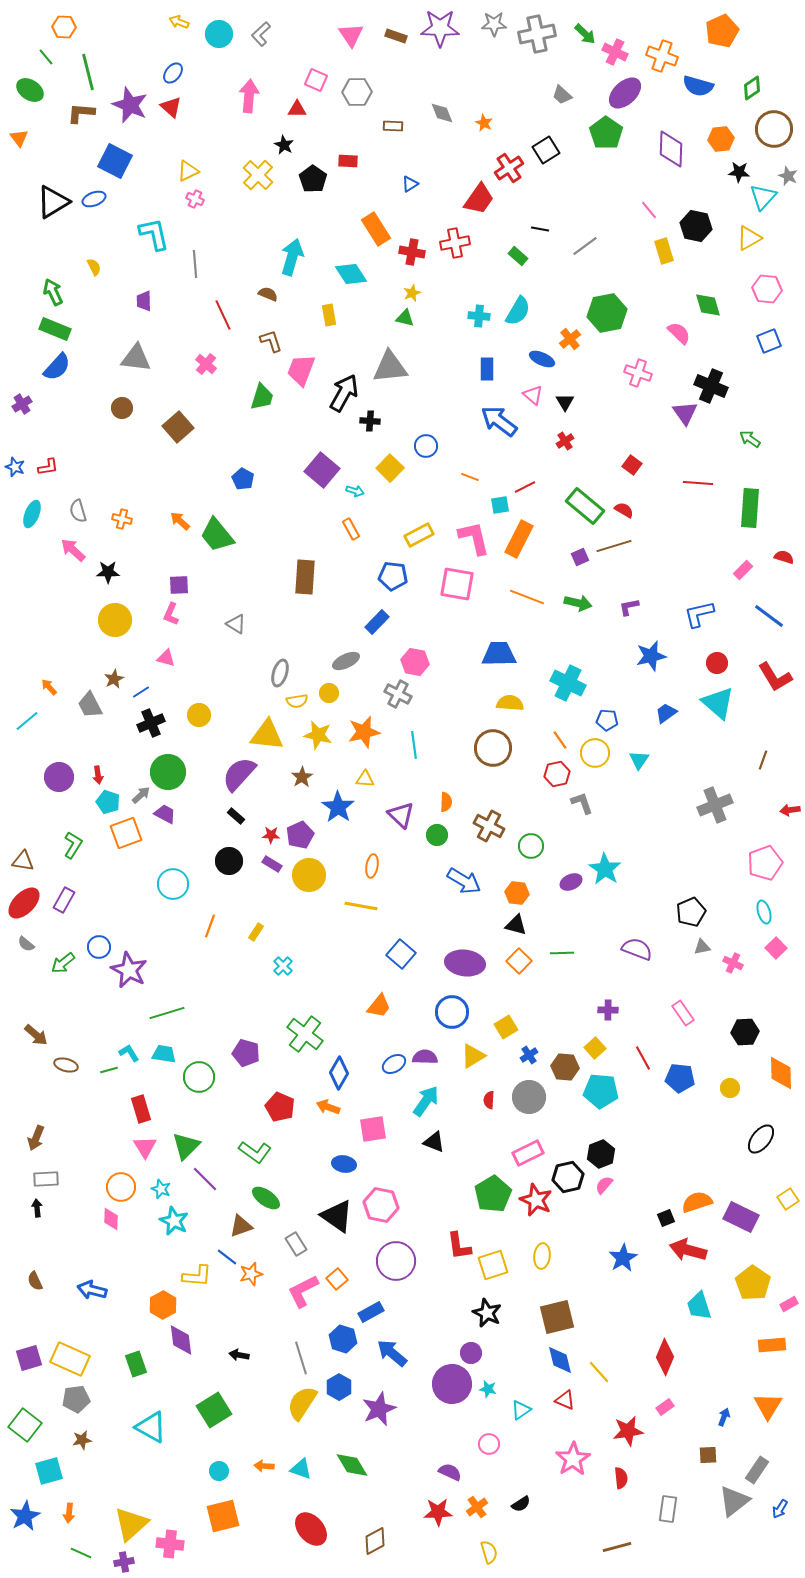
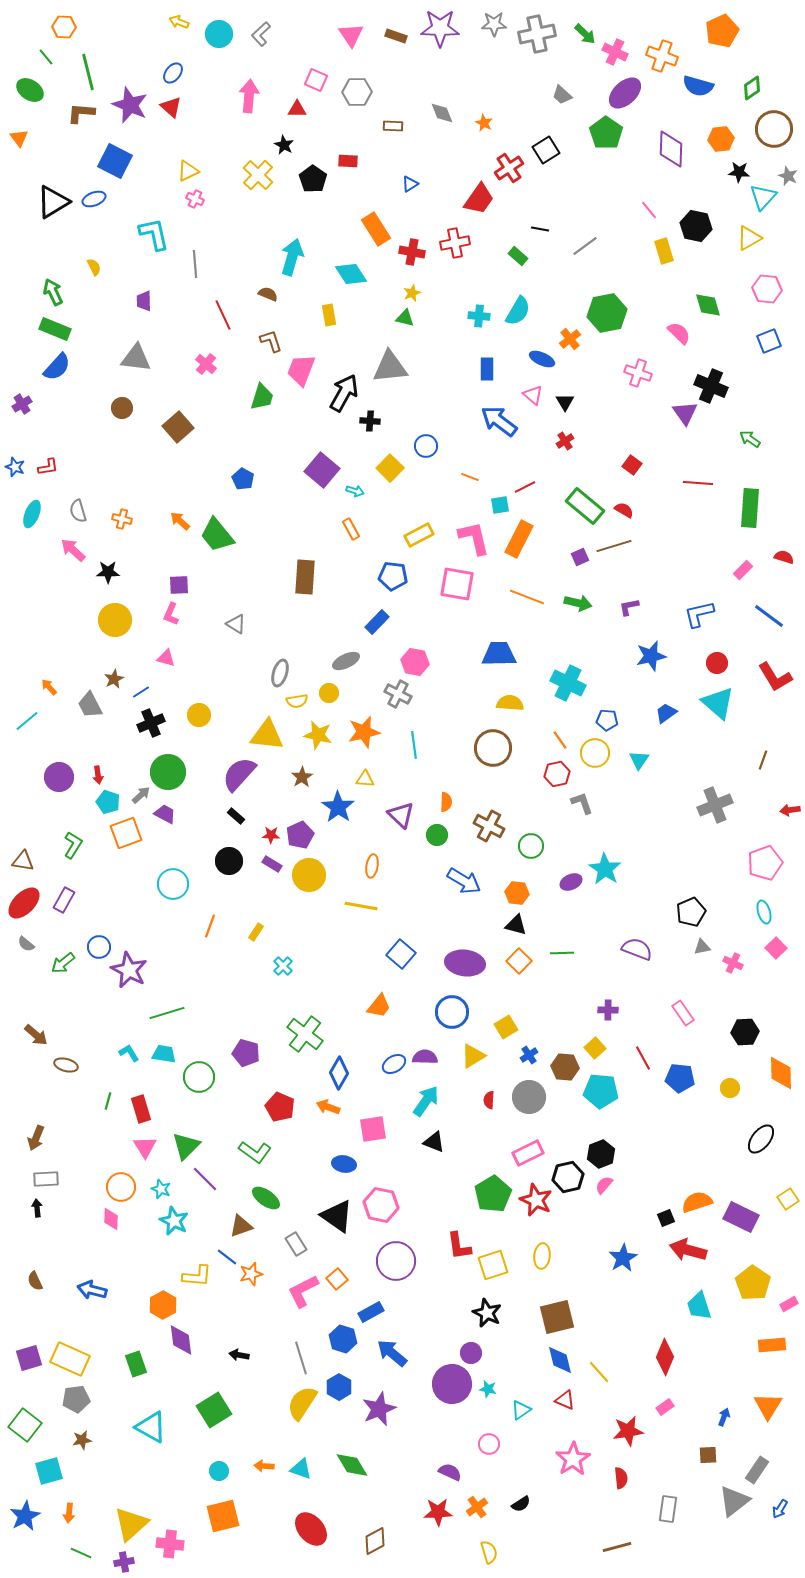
green line at (109, 1070): moved 1 px left, 31 px down; rotated 60 degrees counterclockwise
